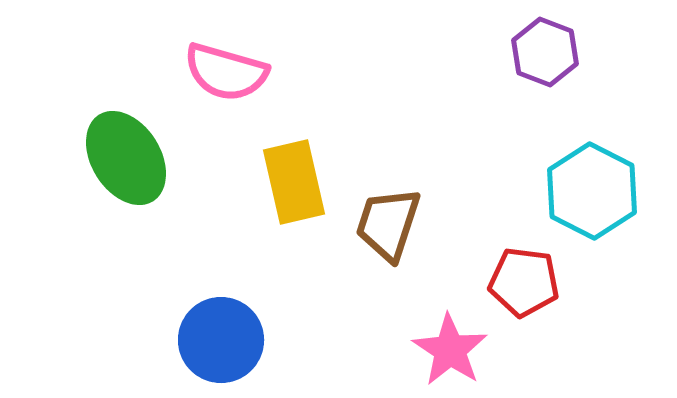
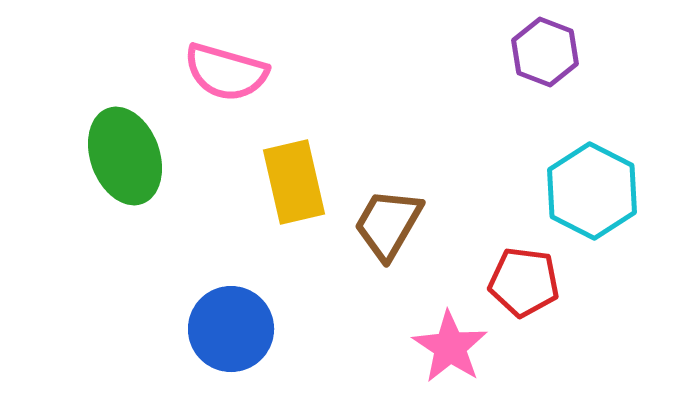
green ellipse: moved 1 px left, 2 px up; rotated 12 degrees clockwise
brown trapezoid: rotated 12 degrees clockwise
blue circle: moved 10 px right, 11 px up
pink star: moved 3 px up
